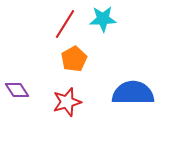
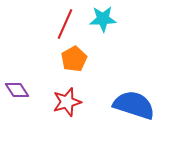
red line: rotated 8 degrees counterclockwise
blue semicircle: moved 1 px right, 12 px down; rotated 18 degrees clockwise
